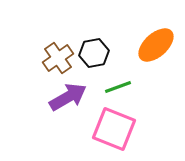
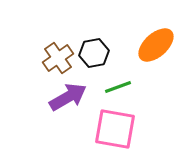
pink square: moved 1 px right; rotated 12 degrees counterclockwise
